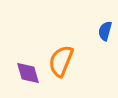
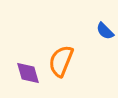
blue semicircle: rotated 60 degrees counterclockwise
